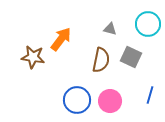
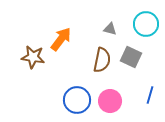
cyan circle: moved 2 px left
brown semicircle: moved 1 px right
